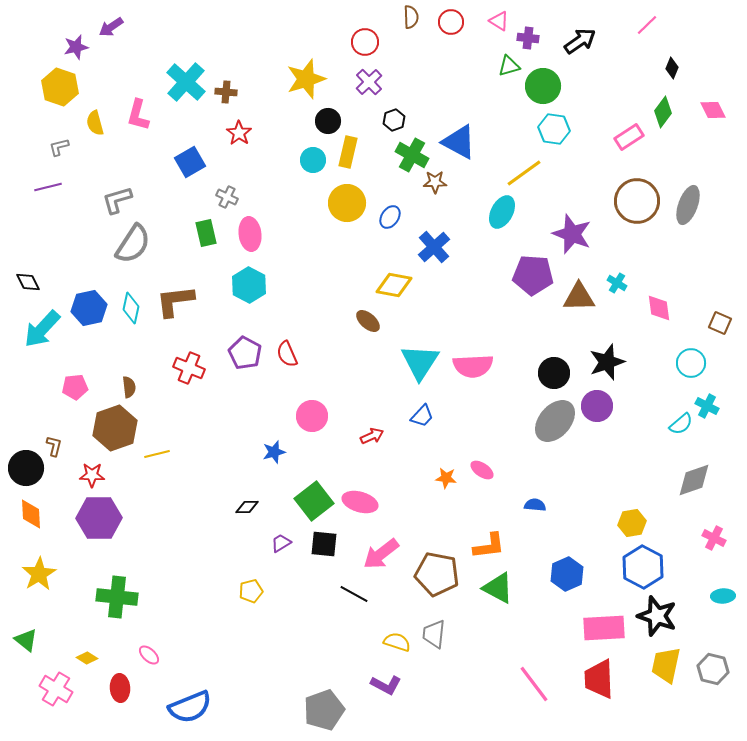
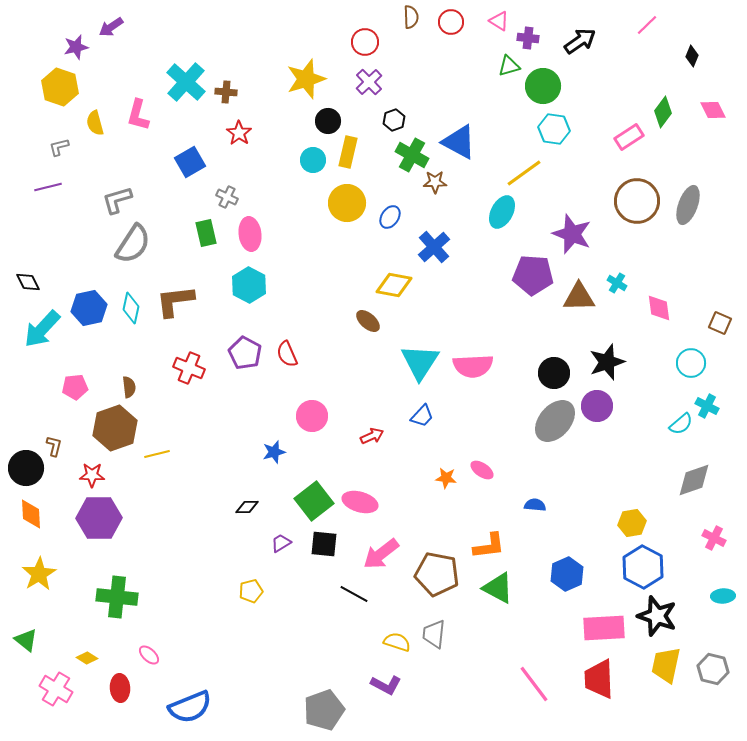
black diamond at (672, 68): moved 20 px right, 12 px up
